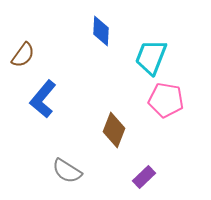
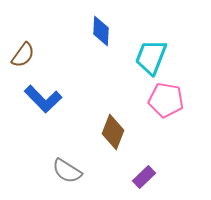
blue L-shape: rotated 84 degrees counterclockwise
brown diamond: moved 1 px left, 2 px down
